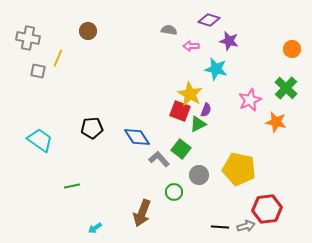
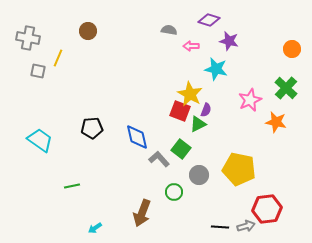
blue diamond: rotated 20 degrees clockwise
